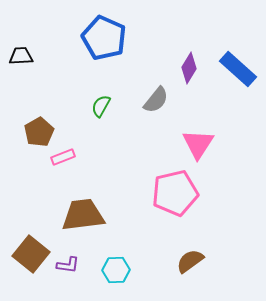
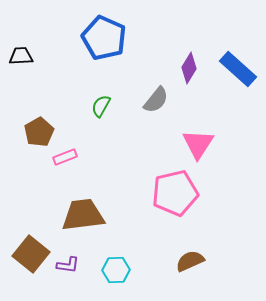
pink rectangle: moved 2 px right
brown semicircle: rotated 12 degrees clockwise
